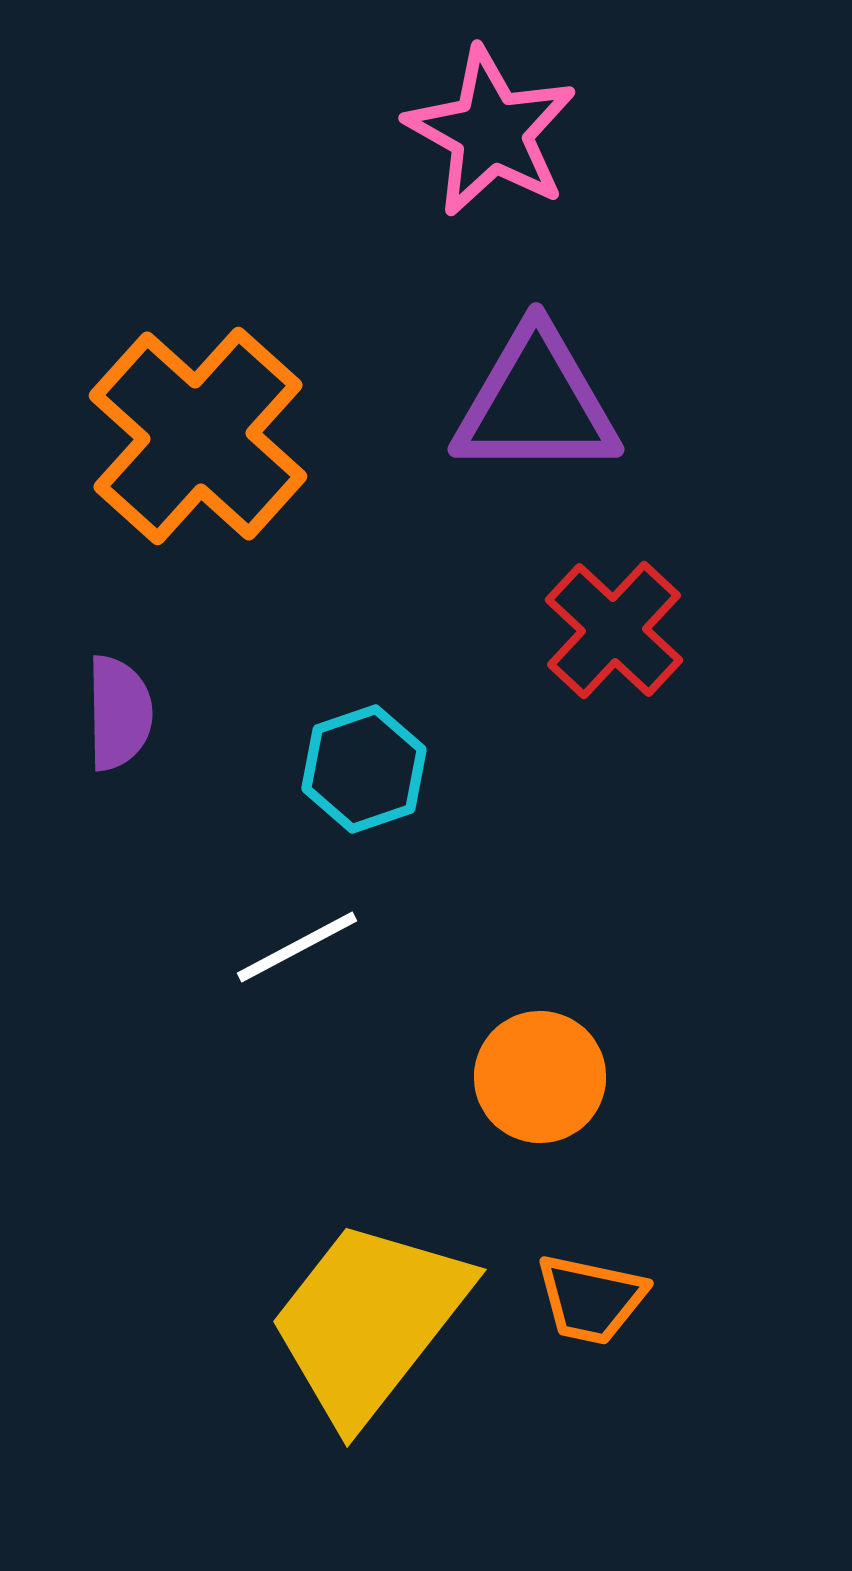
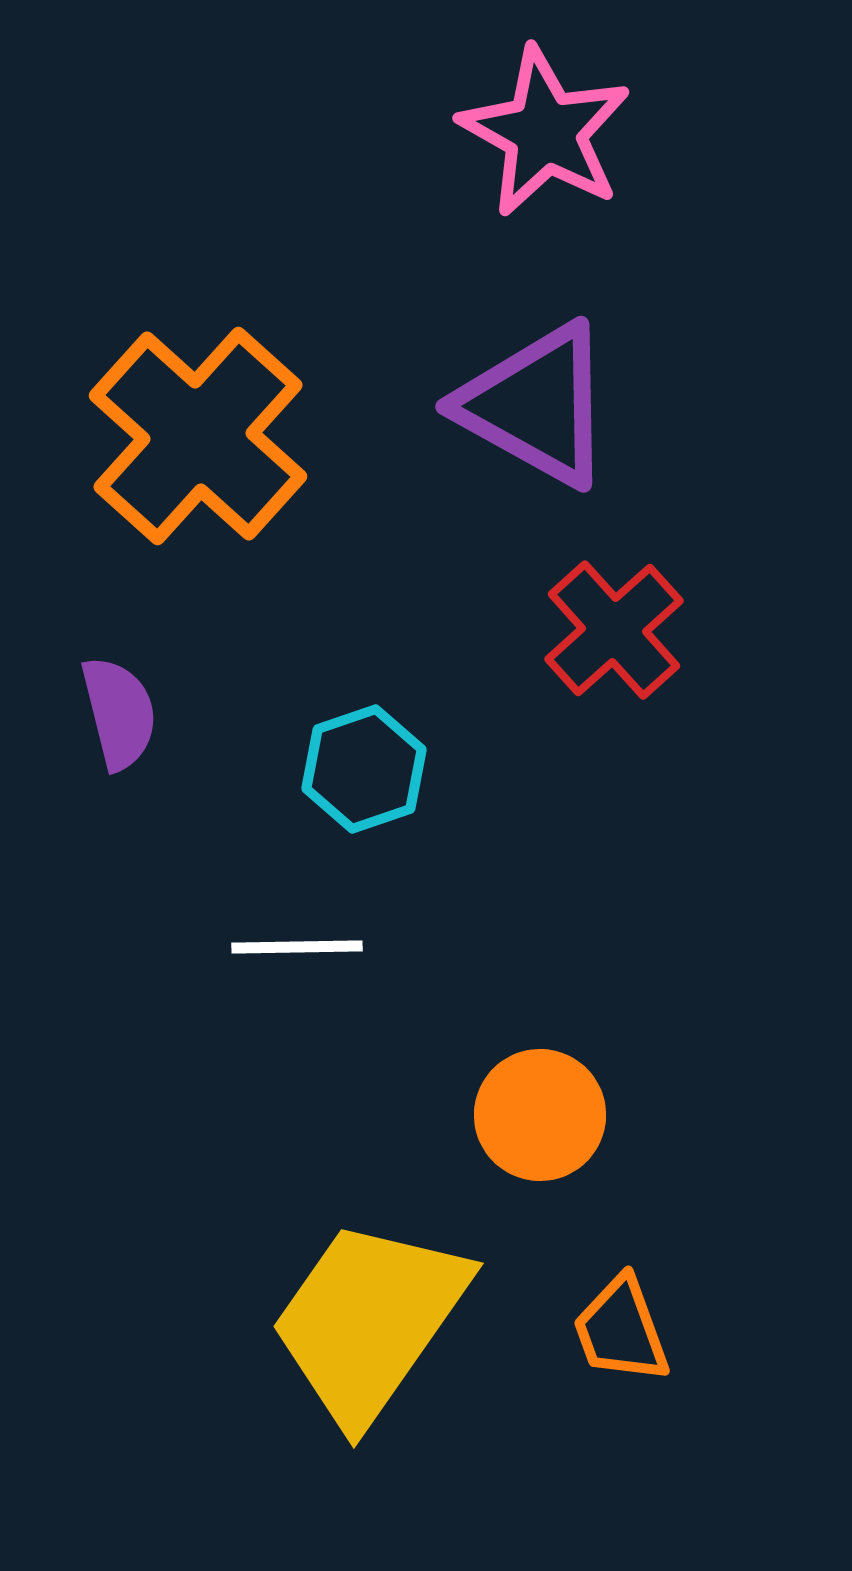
pink star: moved 54 px right
purple triangle: moved 2 px down; rotated 29 degrees clockwise
red cross: rotated 5 degrees clockwise
purple semicircle: rotated 13 degrees counterclockwise
white line: rotated 27 degrees clockwise
orange circle: moved 38 px down
orange trapezoid: moved 30 px right, 31 px down; rotated 58 degrees clockwise
yellow trapezoid: rotated 3 degrees counterclockwise
